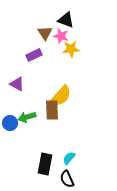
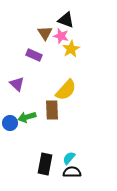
yellow star: rotated 24 degrees counterclockwise
purple rectangle: rotated 49 degrees clockwise
purple triangle: rotated 14 degrees clockwise
yellow semicircle: moved 5 px right, 6 px up
black semicircle: moved 5 px right, 7 px up; rotated 114 degrees clockwise
